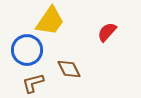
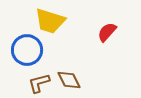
yellow trapezoid: rotated 72 degrees clockwise
brown diamond: moved 11 px down
brown L-shape: moved 6 px right
